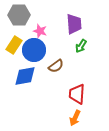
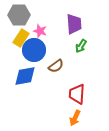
yellow rectangle: moved 7 px right, 7 px up
